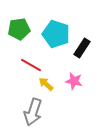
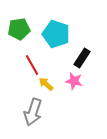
black rectangle: moved 10 px down
red line: moved 1 px right; rotated 30 degrees clockwise
